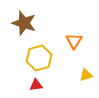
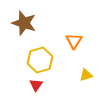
yellow hexagon: moved 1 px right, 2 px down
red triangle: rotated 48 degrees counterclockwise
